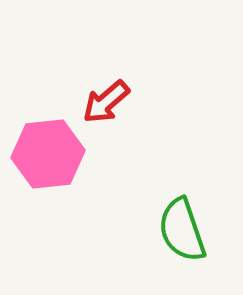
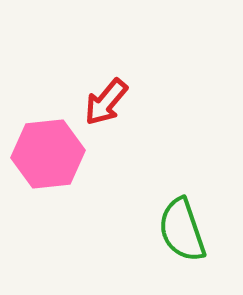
red arrow: rotated 9 degrees counterclockwise
